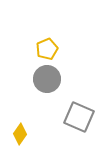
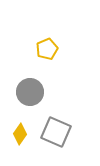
gray circle: moved 17 px left, 13 px down
gray square: moved 23 px left, 15 px down
